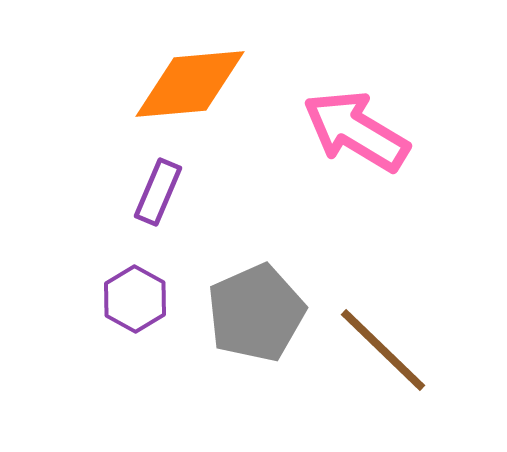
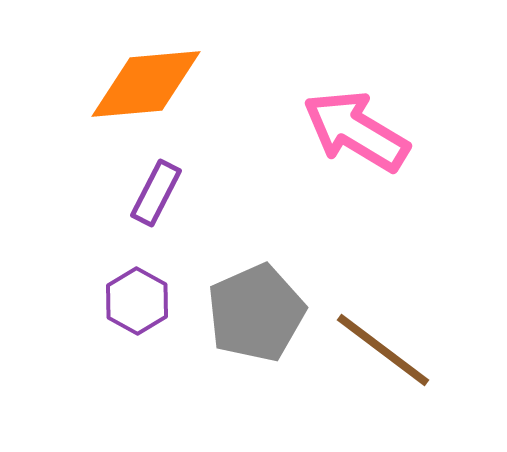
orange diamond: moved 44 px left
purple rectangle: moved 2 px left, 1 px down; rotated 4 degrees clockwise
purple hexagon: moved 2 px right, 2 px down
brown line: rotated 7 degrees counterclockwise
